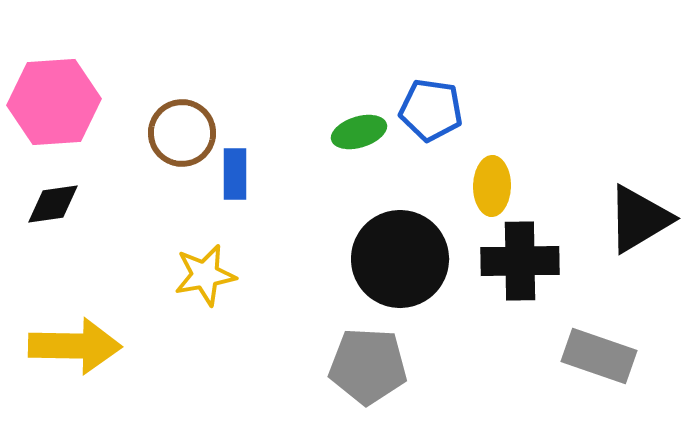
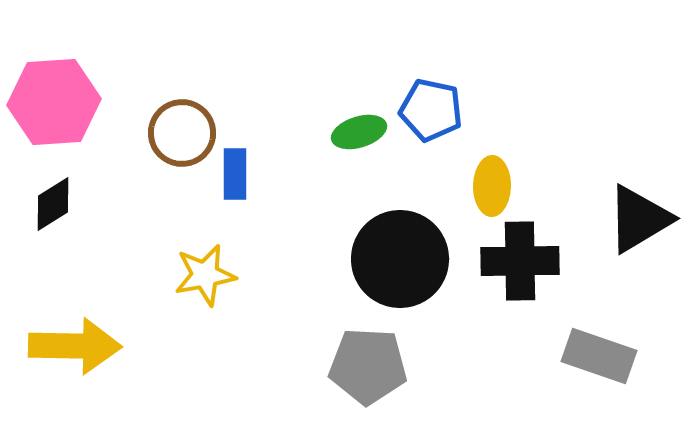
blue pentagon: rotated 4 degrees clockwise
black diamond: rotated 24 degrees counterclockwise
